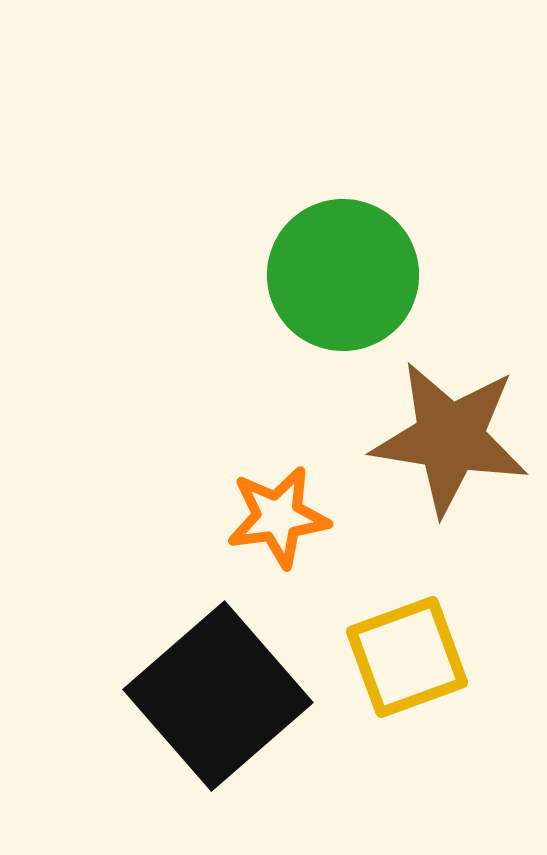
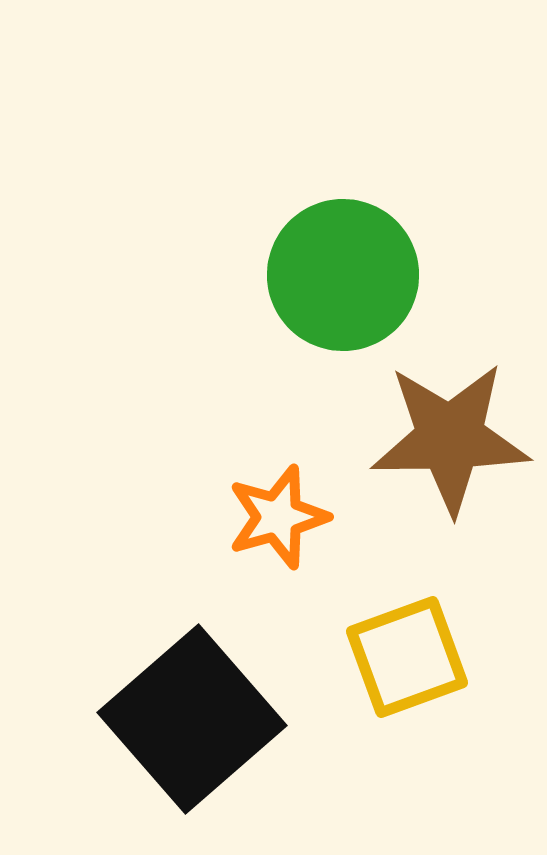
brown star: rotated 10 degrees counterclockwise
orange star: rotated 8 degrees counterclockwise
black square: moved 26 px left, 23 px down
